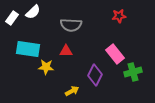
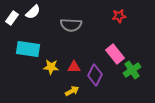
red triangle: moved 8 px right, 16 px down
yellow star: moved 5 px right
green cross: moved 1 px left, 2 px up; rotated 18 degrees counterclockwise
